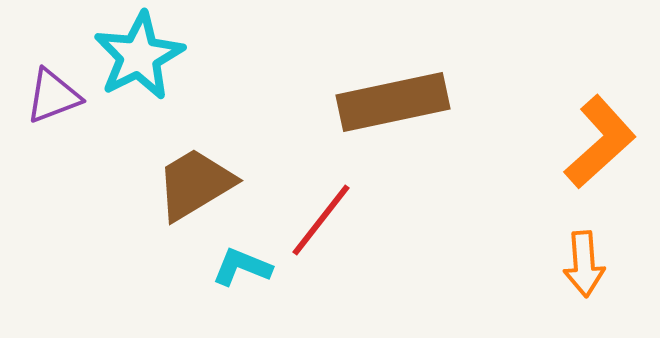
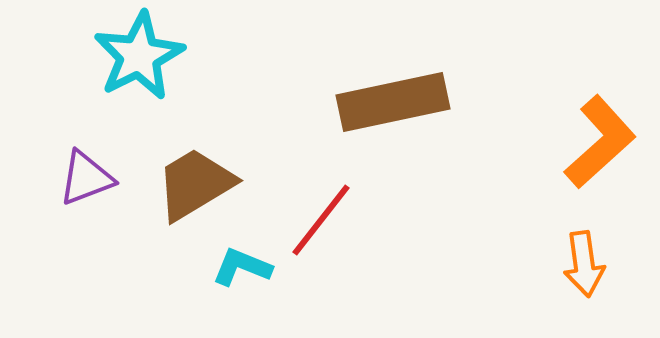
purple triangle: moved 33 px right, 82 px down
orange arrow: rotated 4 degrees counterclockwise
